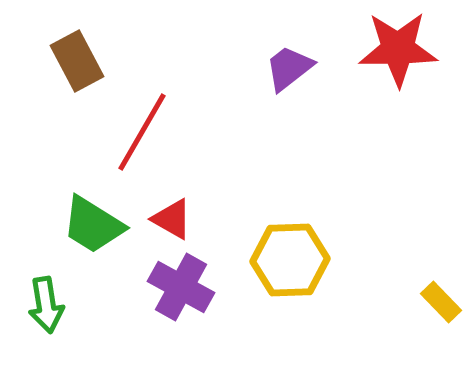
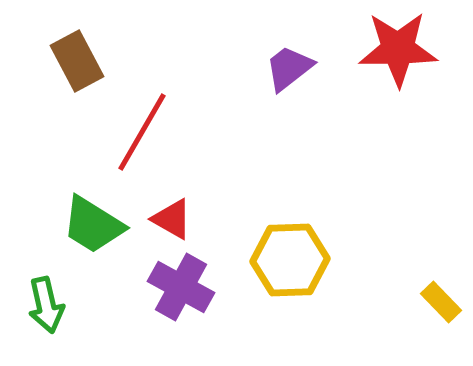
green arrow: rotated 4 degrees counterclockwise
